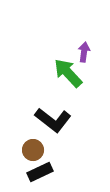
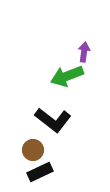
green arrow: moved 1 px left, 3 px down; rotated 68 degrees counterclockwise
